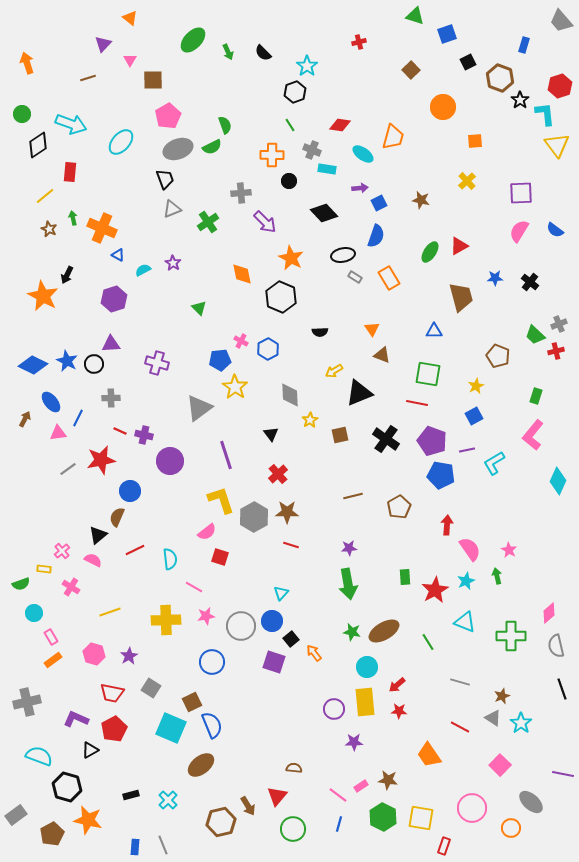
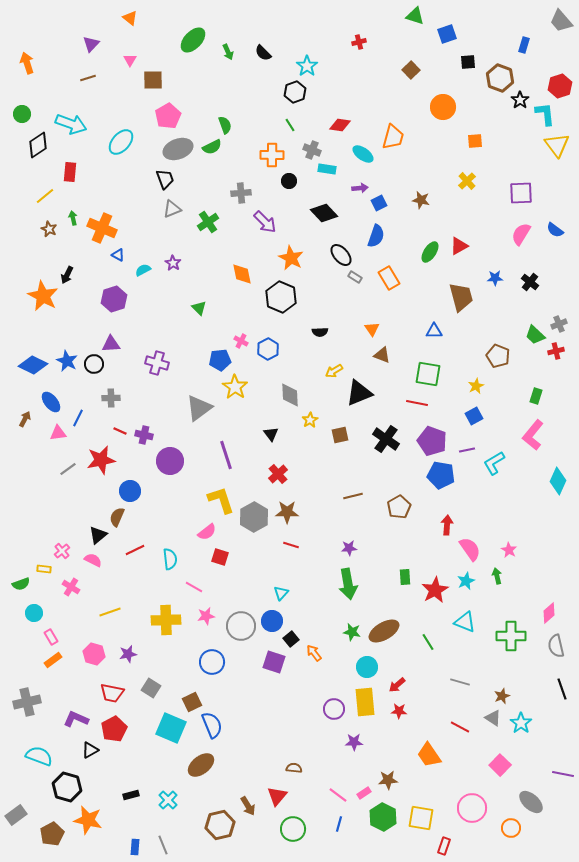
purple triangle at (103, 44): moved 12 px left
black square at (468, 62): rotated 21 degrees clockwise
pink semicircle at (519, 231): moved 2 px right, 3 px down
black ellipse at (343, 255): moved 2 px left; rotated 60 degrees clockwise
purple star at (129, 656): moved 1 px left, 2 px up; rotated 18 degrees clockwise
brown star at (388, 780): rotated 12 degrees counterclockwise
pink rectangle at (361, 786): moved 3 px right, 7 px down
brown hexagon at (221, 822): moved 1 px left, 3 px down
